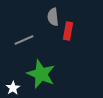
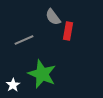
gray semicircle: rotated 30 degrees counterclockwise
green star: moved 1 px right
white star: moved 3 px up
